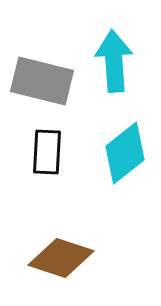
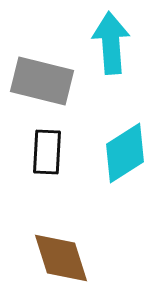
cyan arrow: moved 3 px left, 18 px up
cyan diamond: rotated 6 degrees clockwise
brown diamond: rotated 54 degrees clockwise
